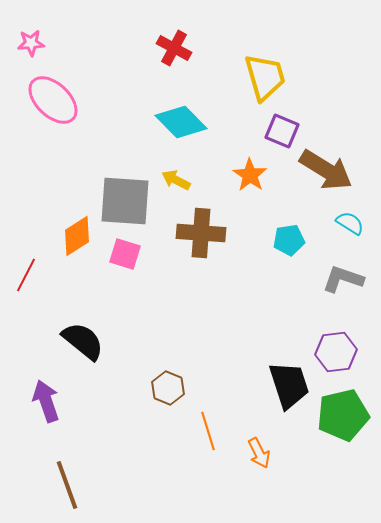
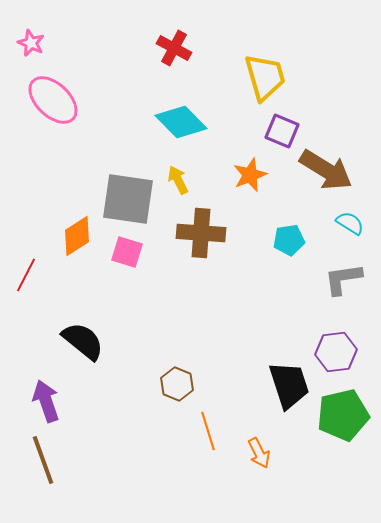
pink star: rotated 28 degrees clockwise
orange star: rotated 16 degrees clockwise
yellow arrow: moved 2 px right; rotated 36 degrees clockwise
gray square: moved 3 px right, 2 px up; rotated 4 degrees clockwise
pink square: moved 2 px right, 2 px up
gray L-shape: rotated 27 degrees counterclockwise
brown hexagon: moved 9 px right, 4 px up
brown line: moved 24 px left, 25 px up
